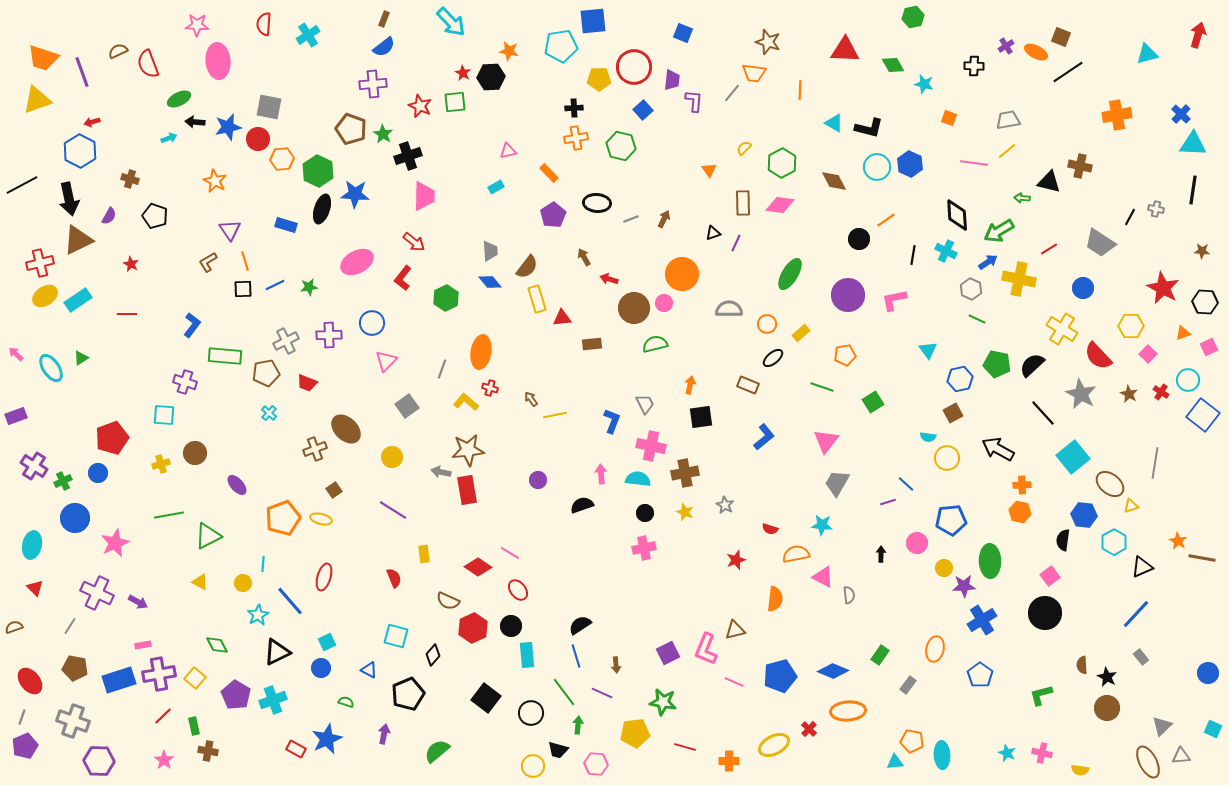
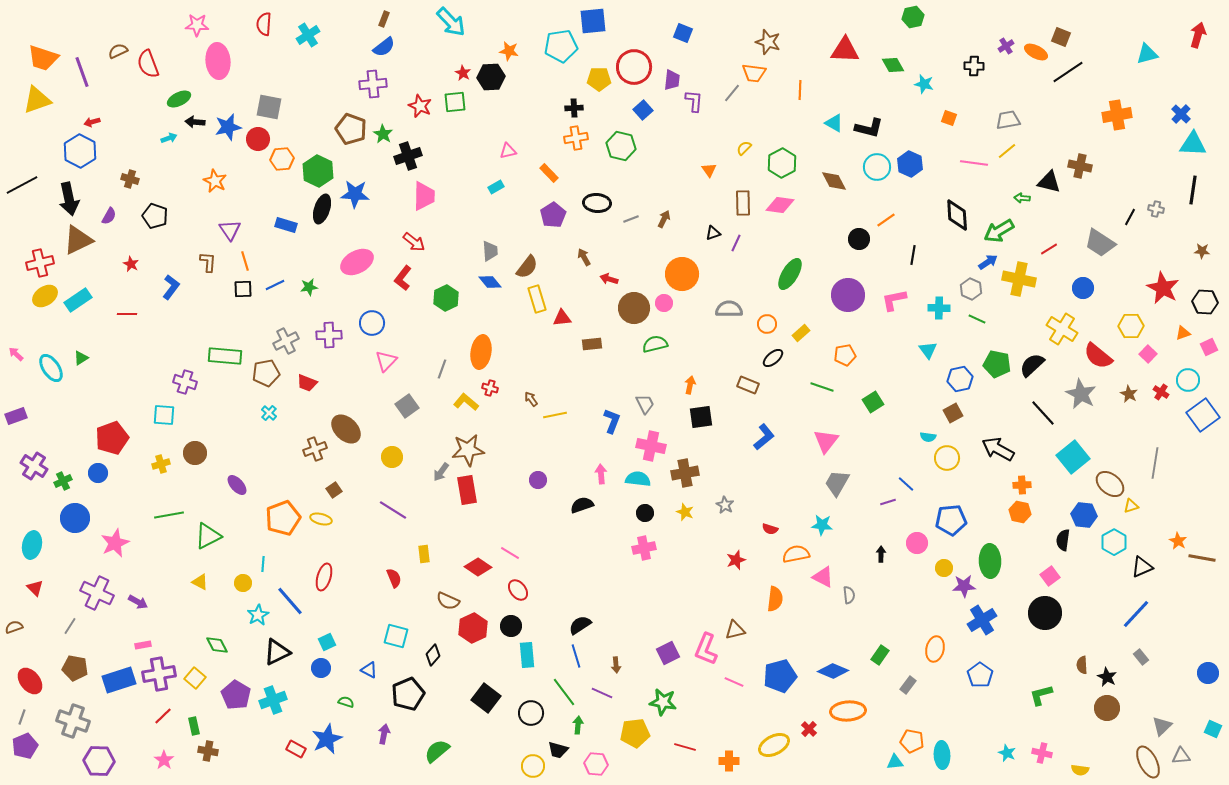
cyan cross at (946, 251): moved 7 px left, 57 px down; rotated 25 degrees counterclockwise
brown L-shape at (208, 262): rotated 125 degrees clockwise
blue L-shape at (192, 325): moved 21 px left, 38 px up
red semicircle at (1098, 356): rotated 8 degrees counterclockwise
blue square at (1203, 415): rotated 16 degrees clockwise
gray arrow at (441, 472): rotated 66 degrees counterclockwise
